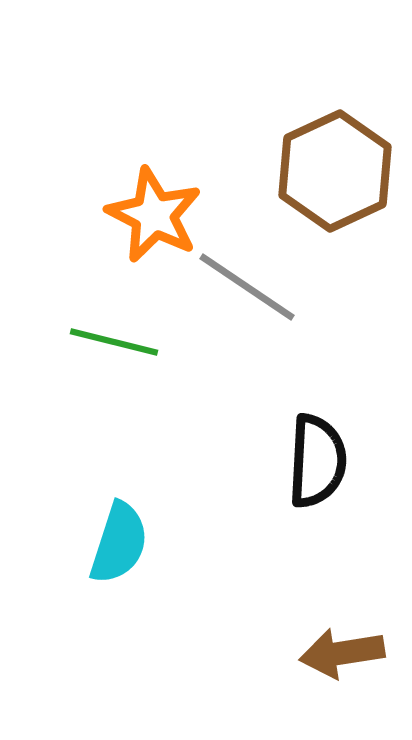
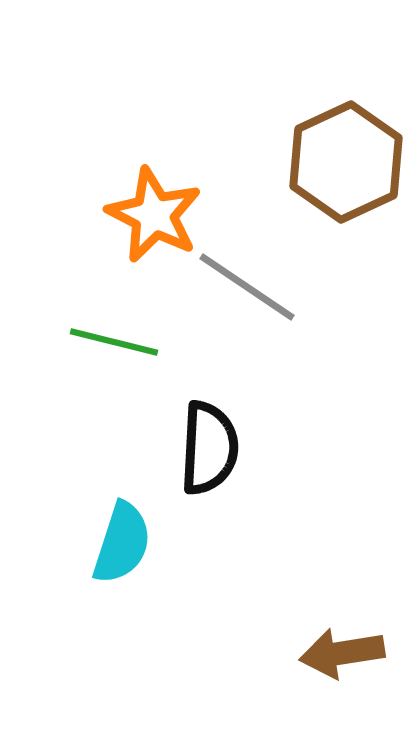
brown hexagon: moved 11 px right, 9 px up
black semicircle: moved 108 px left, 13 px up
cyan semicircle: moved 3 px right
